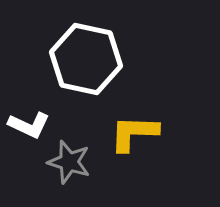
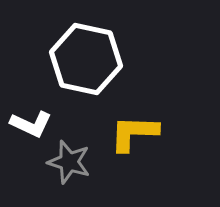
white L-shape: moved 2 px right, 1 px up
